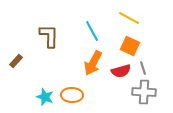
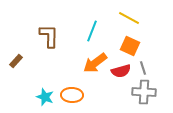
cyan line: rotated 50 degrees clockwise
orange arrow: moved 2 px right; rotated 25 degrees clockwise
